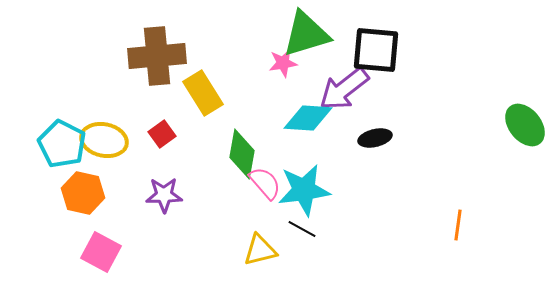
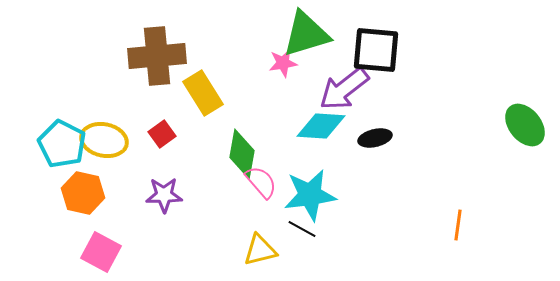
cyan diamond: moved 13 px right, 8 px down
pink semicircle: moved 4 px left, 1 px up
cyan star: moved 6 px right, 5 px down
